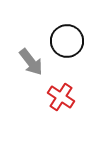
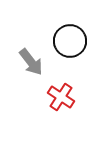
black circle: moved 3 px right
